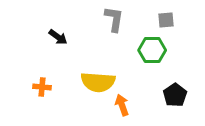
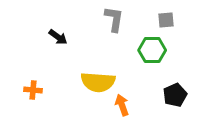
orange cross: moved 9 px left, 3 px down
black pentagon: rotated 10 degrees clockwise
